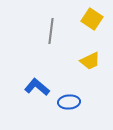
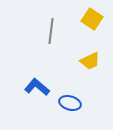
blue ellipse: moved 1 px right, 1 px down; rotated 20 degrees clockwise
